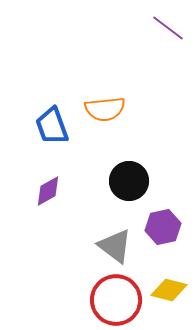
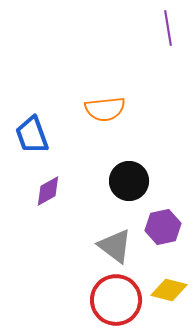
purple line: rotated 44 degrees clockwise
blue trapezoid: moved 20 px left, 9 px down
